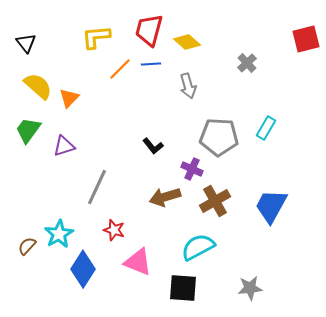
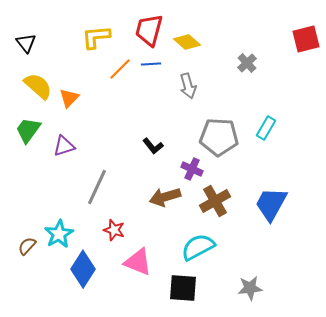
blue trapezoid: moved 2 px up
